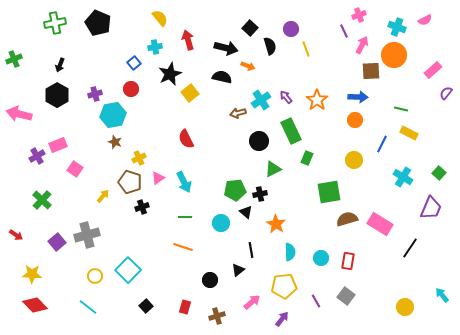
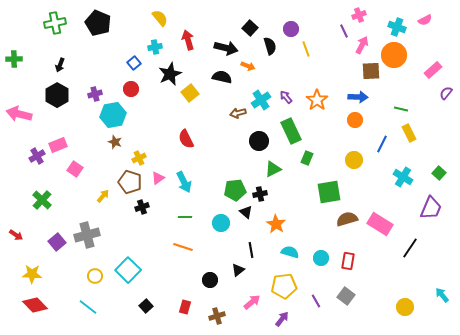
green cross at (14, 59): rotated 21 degrees clockwise
yellow rectangle at (409, 133): rotated 36 degrees clockwise
cyan semicircle at (290, 252): rotated 72 degrees counterclockwise
